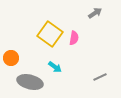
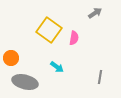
yellow square: moved 1 px left, 4 px up
cyan arrow: moved 2 px right
gray line: rotated 56 degrees counterclockwise
gray ellipse: moved 5 px left
